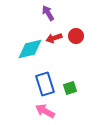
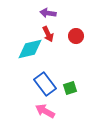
purple arrow: rotated 49 degrees counterclockwise
red arrow: moved 6 px left, 4 px up; rotated 98 degrees counterclockwise
blue rectangle: rotated 20 degrees counterclockwise
